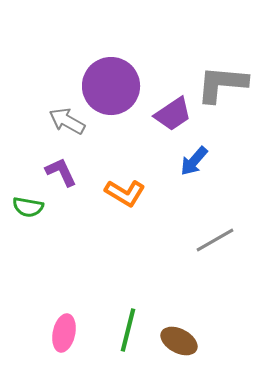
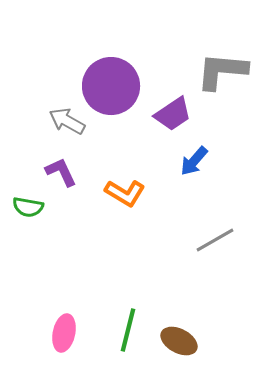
gray L-shape: moved 13 px up
